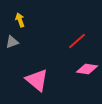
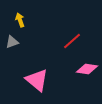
red line: moved 5 px left
